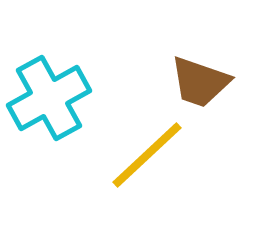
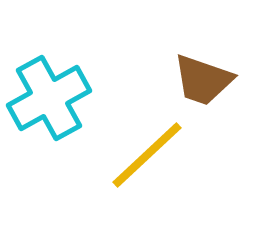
brown trapezoid: moved 3 px right, 2 px up
